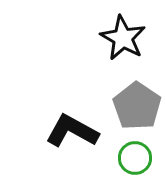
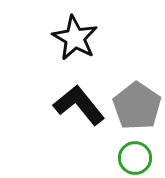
black star: moved 48 px left
black L-shape: moved 7 px right, 26 px up; rotated 22 degrees clockwise
